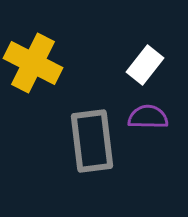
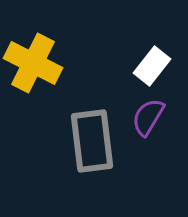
white rectangle: moved 7 px right, 1 px down
purple semicircle: rotated 60 degrees counterclockwise
